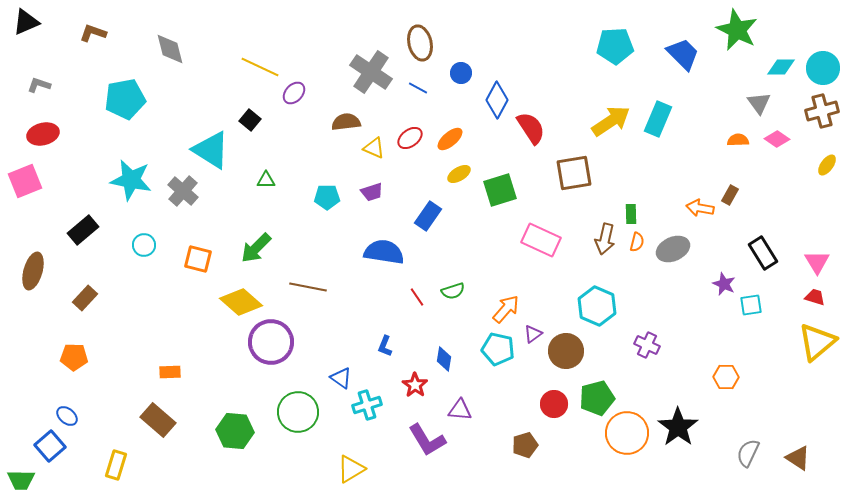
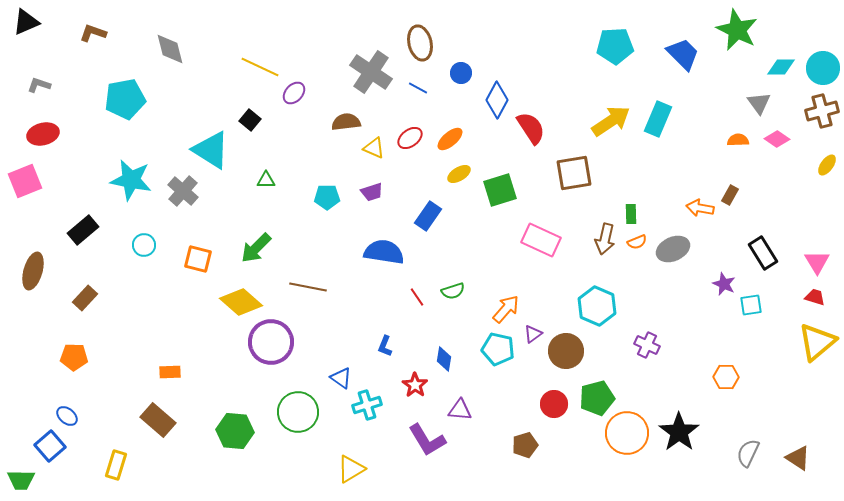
orange semicircle at (637, 242): rotated 54 degrees clockwise
black star at (678, 427): moved 1 px right, 5 px down
